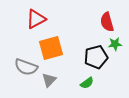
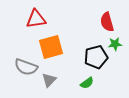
red triangle: rotated 20 degrees clockwise
orange square: moved 1 px up
